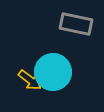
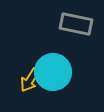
yellow arrow: rotated 85 degrees clockwise
